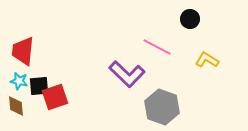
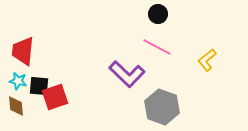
black circle: moved 32 px left, 5 px up
yellow L-shape: rotated 70 degrees counterclockwise
cyan star: moved 1 px left
black square: rotated 10 degrees clockwise
